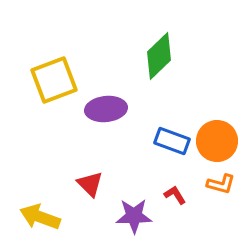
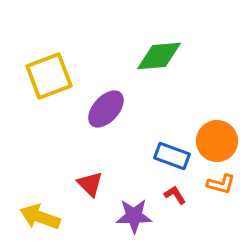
green diamond: rotated 39 degrees clockwise
yellow square: moved 5 px left, 4 px up
purple ellipse: rotated 42 degrees counterclockwise
blue rectangle: moved 15 px down
